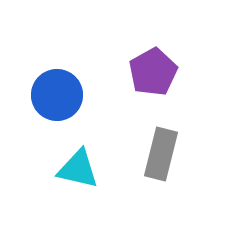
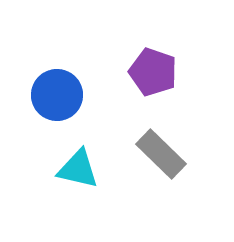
purple pentagon: rotated 24 degrees counterclockwise
gray rectangle: rotated 60 degrees counterclockwise
